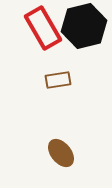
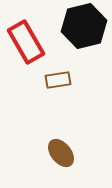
red rectangle: moved 17 px left, 14 px down
